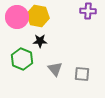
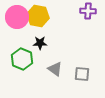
black star: moved 2 px down
gray triangle: rotated 14 degrees counterclockwise
